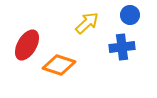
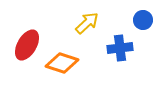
blue circle: moved 13 px right, 5 px down
blue cross: moved 2 px left, 1 px down
orange diamond: moved 3 px right, 2 px up
